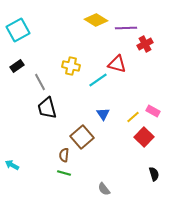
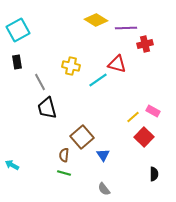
red cross: rotated 14 degrees clockwise
black rectangle: moved 4 px up; rotated 64 degrees counterclockwise
blue triangle: moved 41 px down
black semicircle: rotated 16 degrees clockwise
